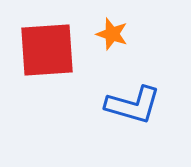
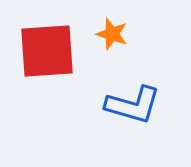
red square: moved 1 px down
